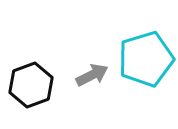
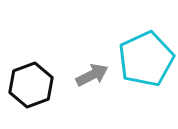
cyan pentagon: rotated 8 degrees counterclockwise
